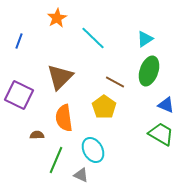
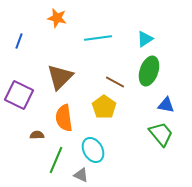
orange star: rotated 30 degrees counterclockwise
cyan line: moved 5 px right; rotated 52 degrees counterclockwise
blue triangle: rotated 12 degrees counterclockwise
green trapezoid: rotated 20 degrees clockwise
